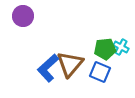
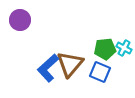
purple circle: moved 3 px left, 4 px down
cyan cross: moved 3 px right, 1 px down
